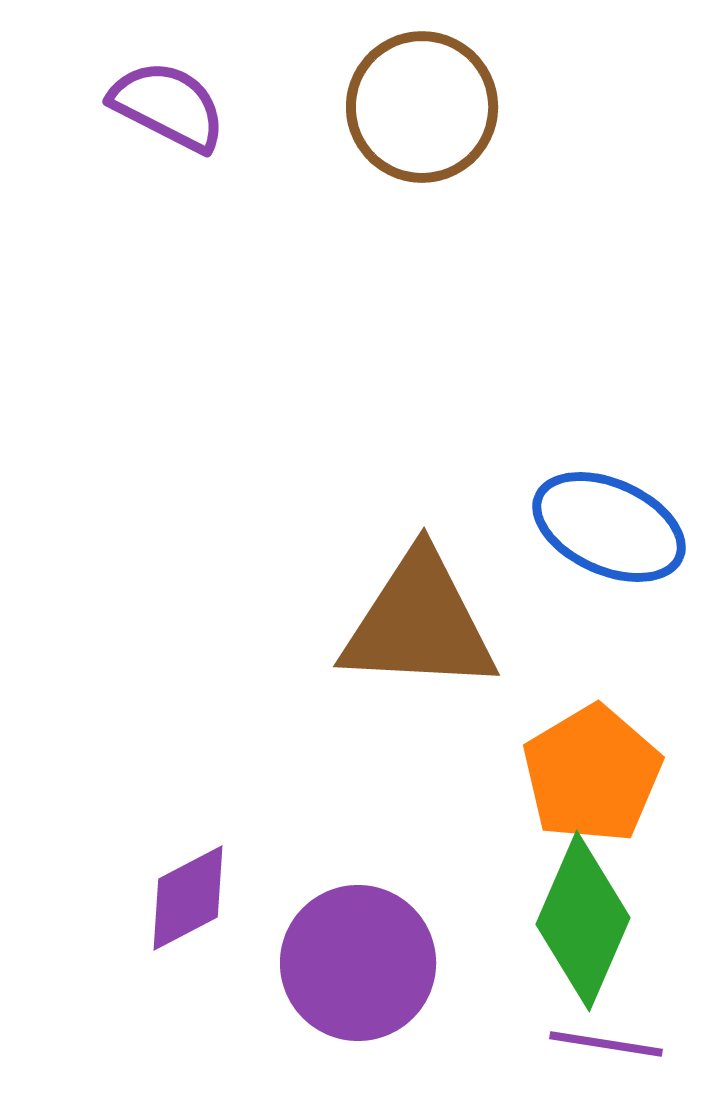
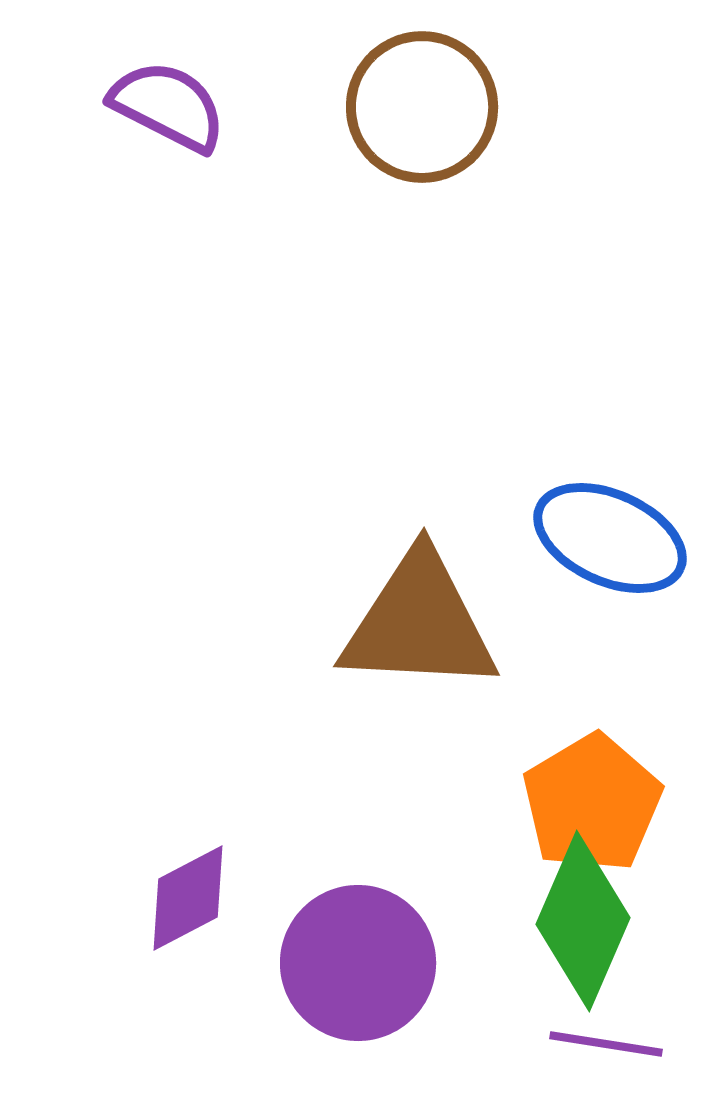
blue ellipse: moved 1 px right, 11 px down
orange pentagon: moved 29 px down
